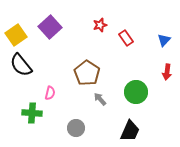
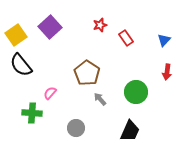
pink semicircle: rotated 152 degrees counterclockwise
